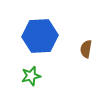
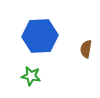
green star: rotated 24 degrees clockwise
